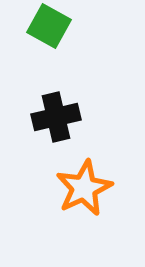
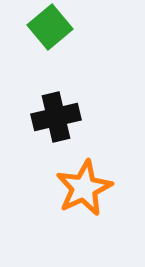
green square: moved 1 px right, 1 px down; rotated 21 degrees clockwise
